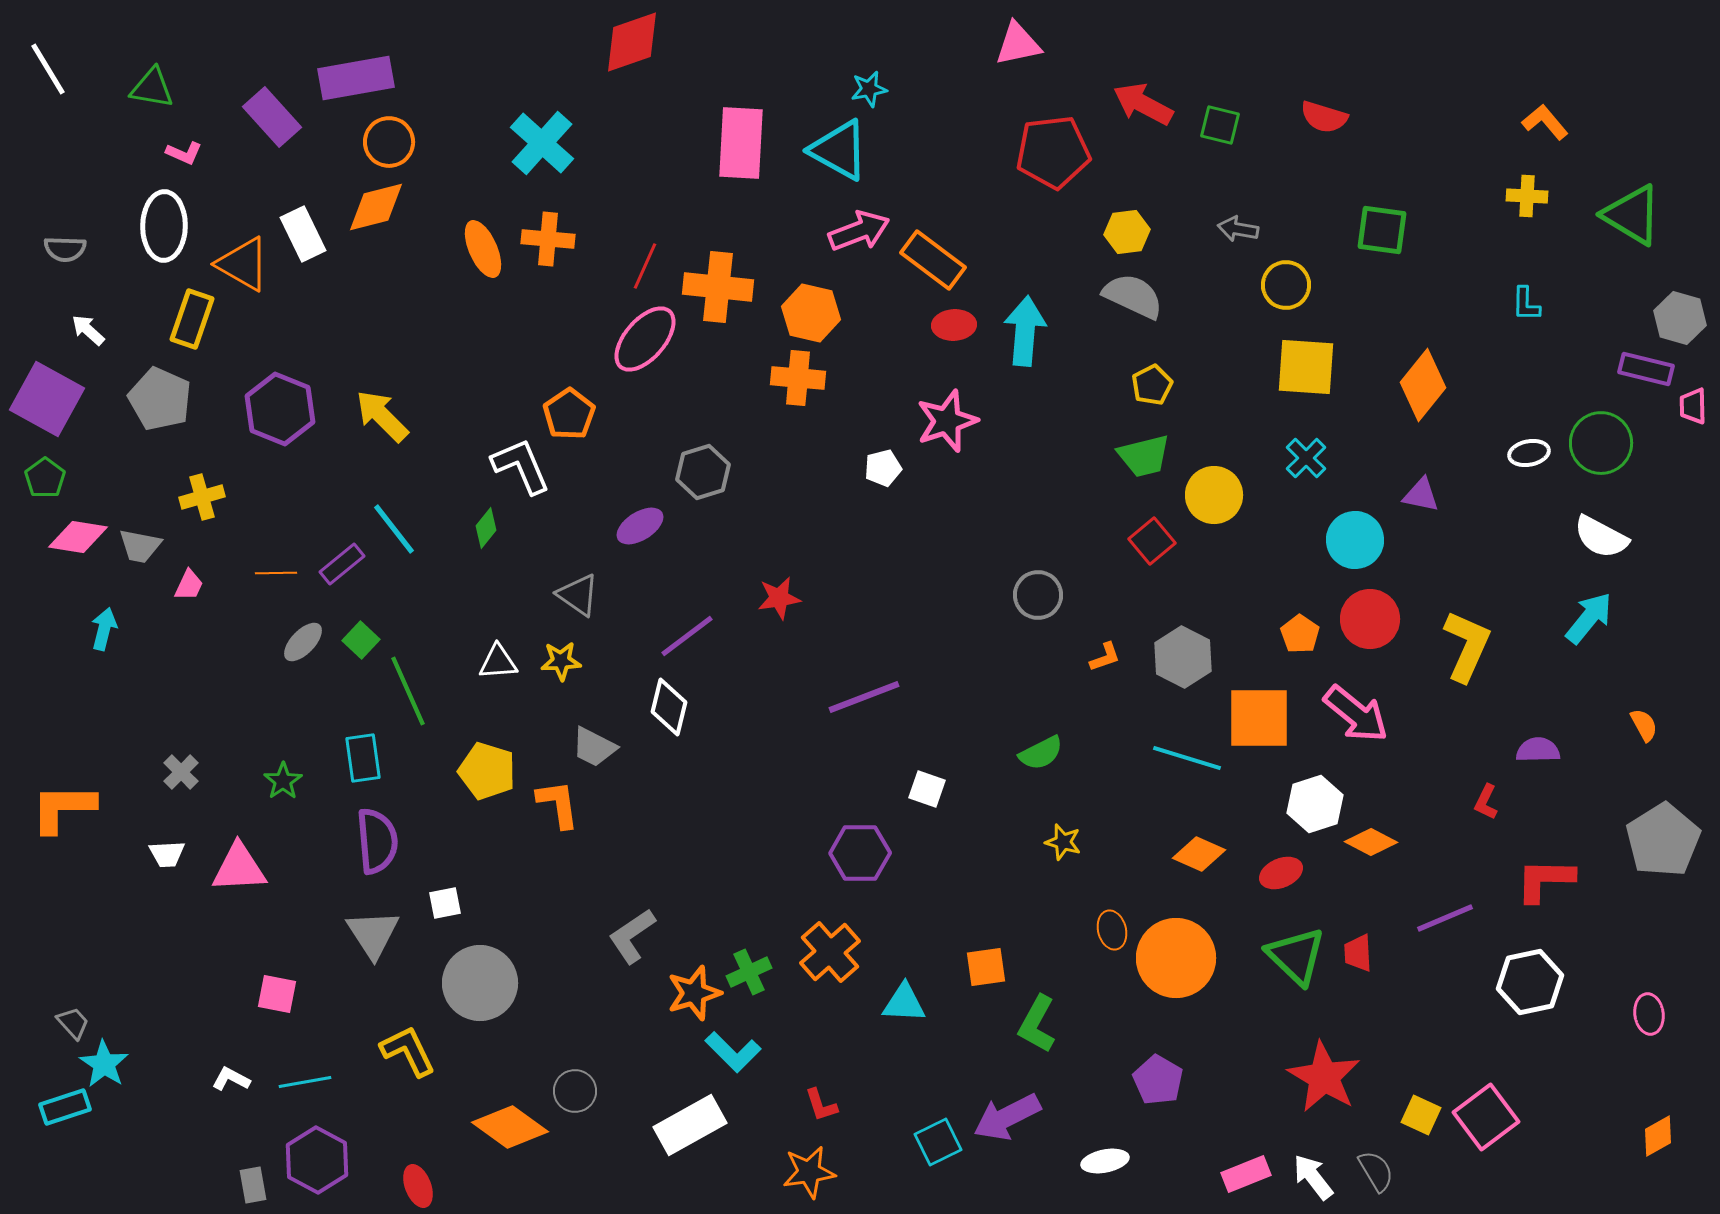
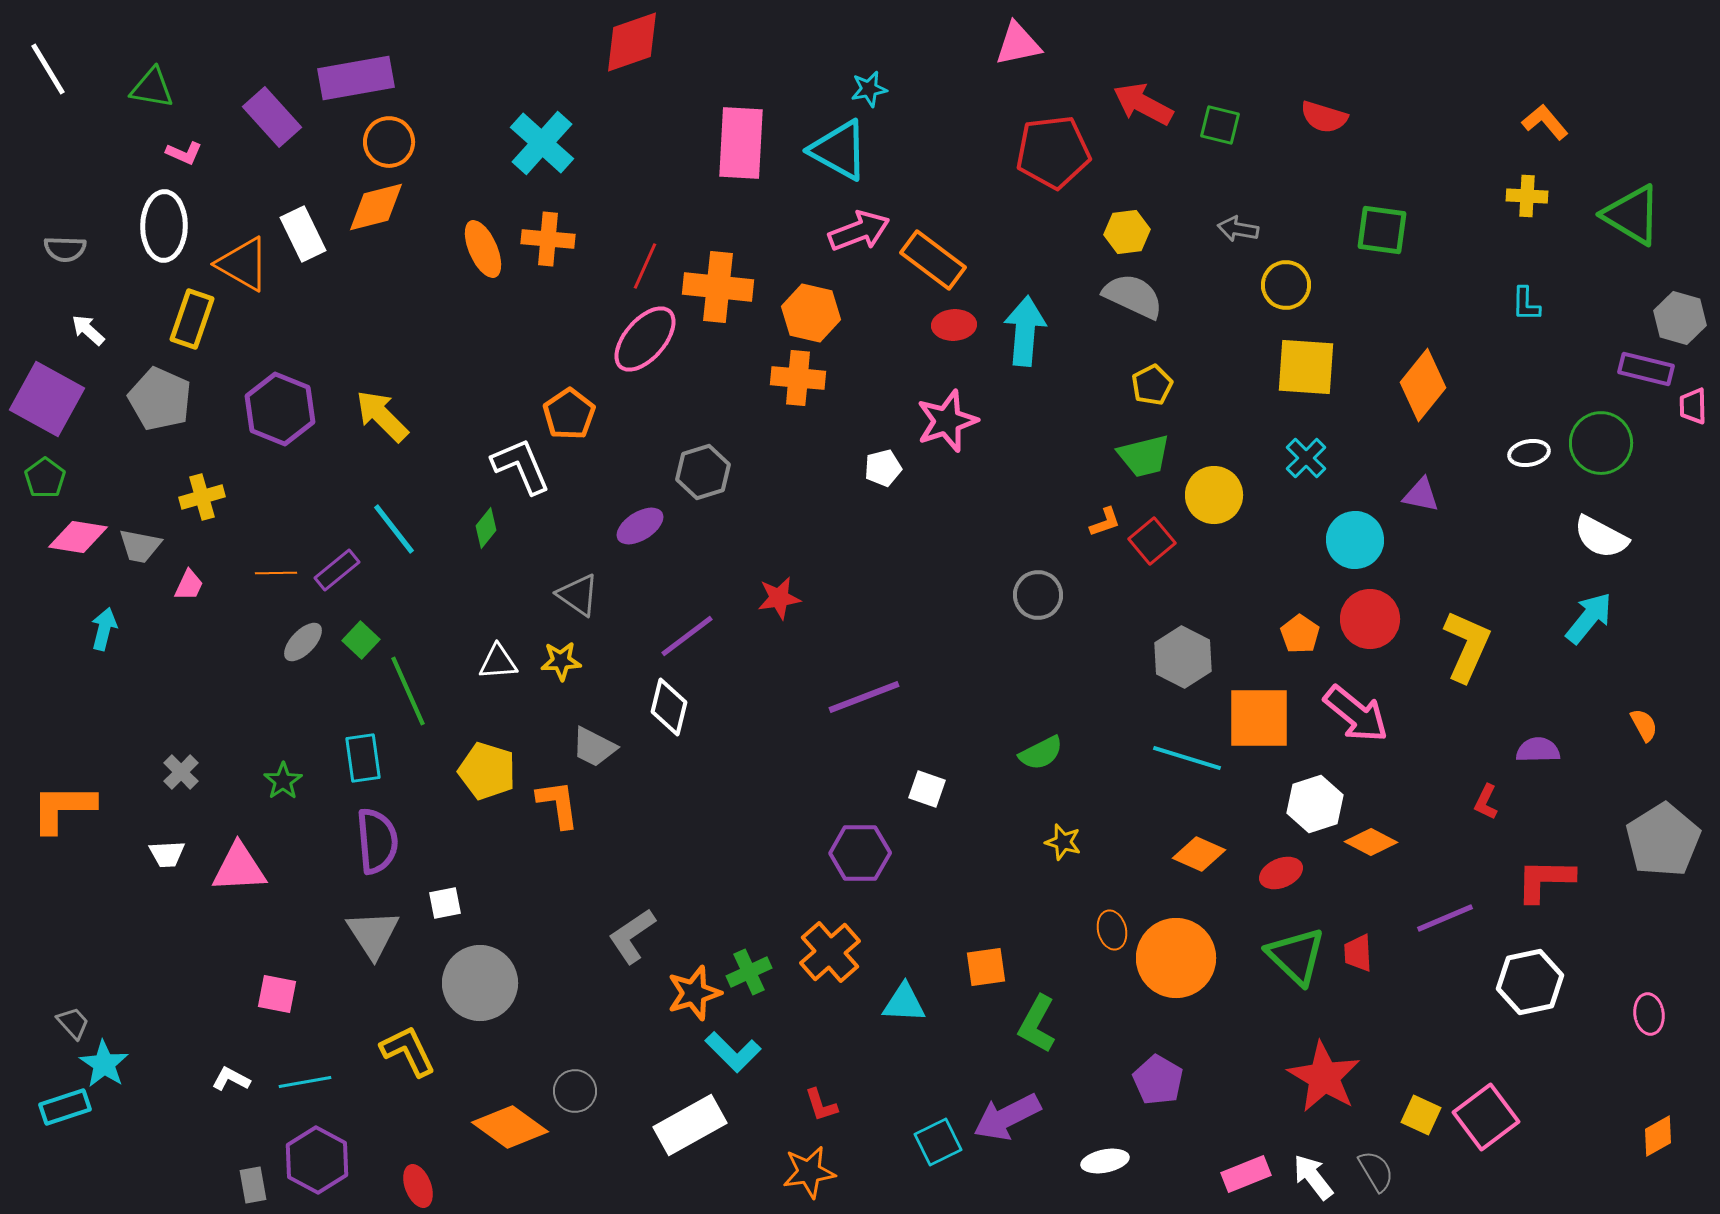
purple rectangle at (342, 564): moved 5 px left, 6 px down
orange L-shape at (1105, 657): moved 135 px up
